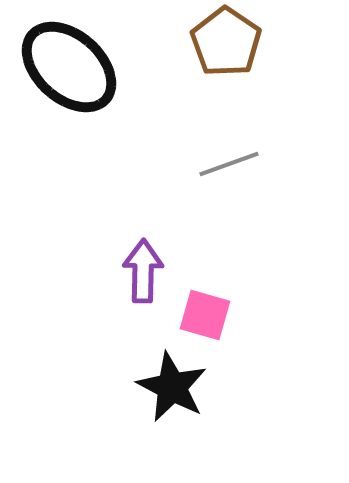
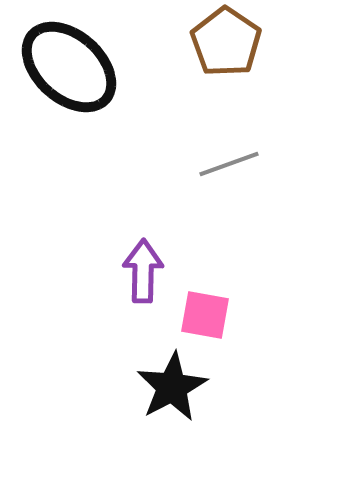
pink square: rotated 6 degrees counterclockwise
black star: rotated 16 degrees clockwise
